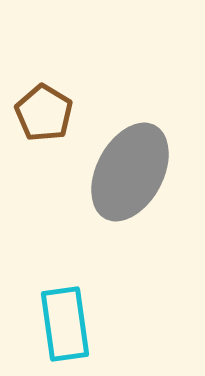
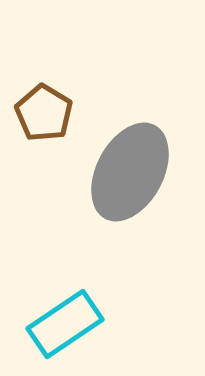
cyan rectangle: rotated 64 degrees clockwise
